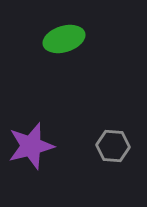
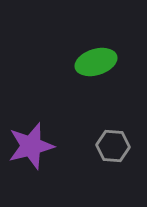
green ellipse: moved 32 px right, 23 px down
